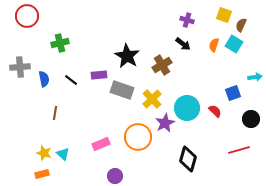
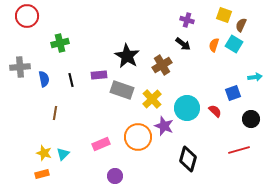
black line: rotated 40 degrees clockwise
purple star: moved 1 px left, 3 px down; rotated 24 degrees counterclockwise
cyan triangle: rotated 32 degrees clockwise
